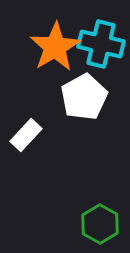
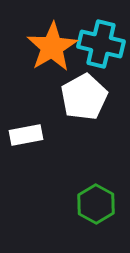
orange star: moved 3 px left
white rectangle: rotated 36 degrees clockwise
green hexagon: moved 4 px left, 20 px up
